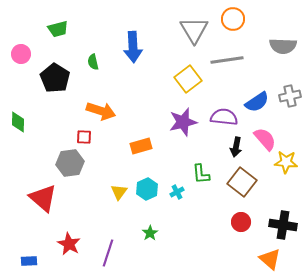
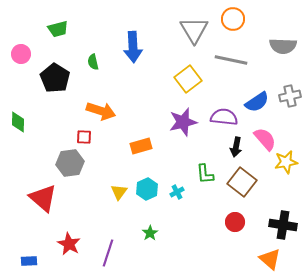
gray line: moved 4 px right; rotated 20 degrees clockwise
yellow star: rotated 15 degrees counterclockwise
green L-shape: moved 4 px right
red circle: moved 6 px left
